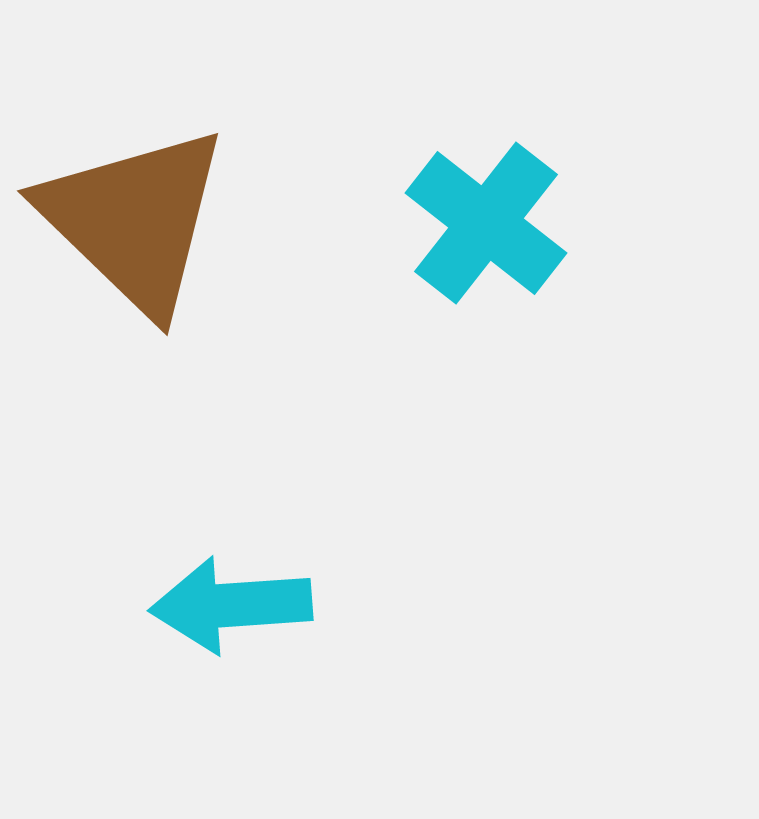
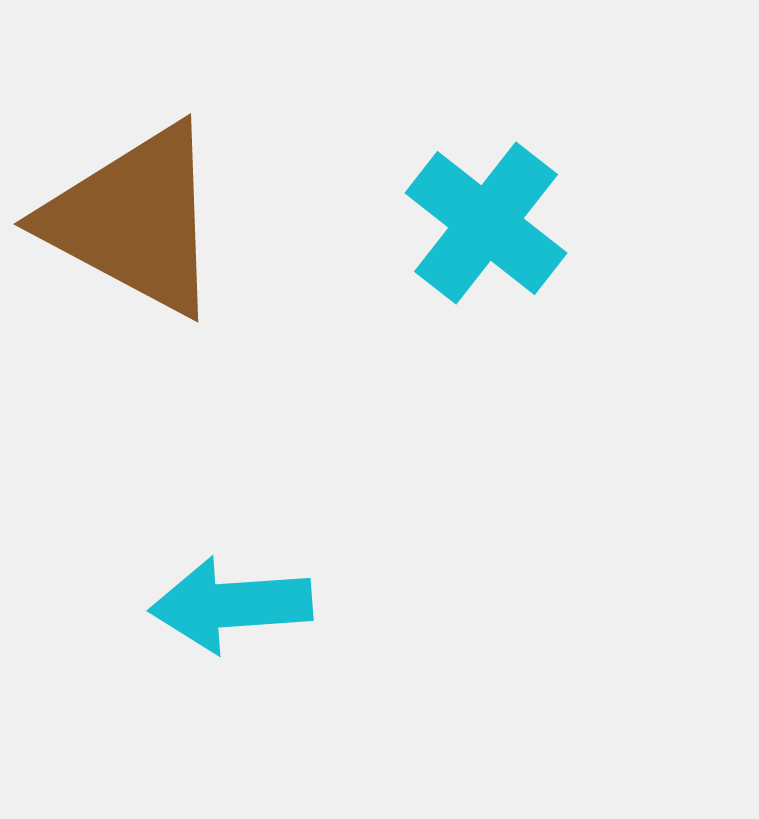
brown triangle: rotated 16 degrees counterclockwise
